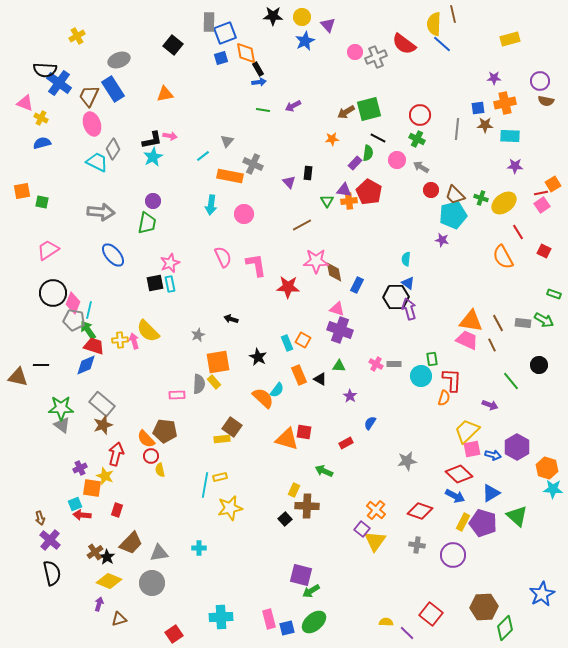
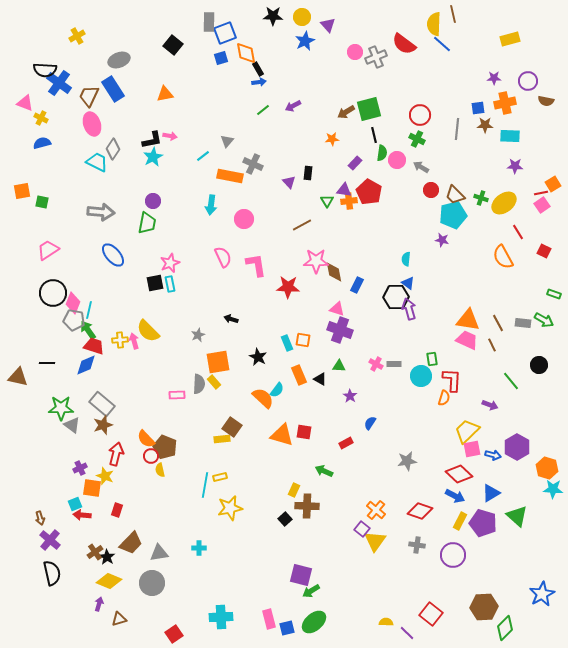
purple circle at (540, 81): moved 12 px left
green line at (263, 110): rotated 48 degrees counterclockwise
black line at (378, 138): moved 4 px left, 3 px up; rotated 49 degrees clockwise
green semicircle at (368, 153): moved 14 px right
pink circle at (244, 214): moved 5 px down
orange triangle at (471, 321): moved 3 px left, 1 px up
orange square at (303, 340): rotated 21 degrees counterclockwise
black line at (41, 365): moved 6 px right, 2 px up
gray triangle at (62, 425): moved 10 px right
brown pentagon at (165, 431): moved 16 px down; rotated 15 degrees clockwise
orange triangle at (287, 439): moved 5 px left, 4 px up
yellow rectangle at (463, 522): moved 3 px left, 1 px up
